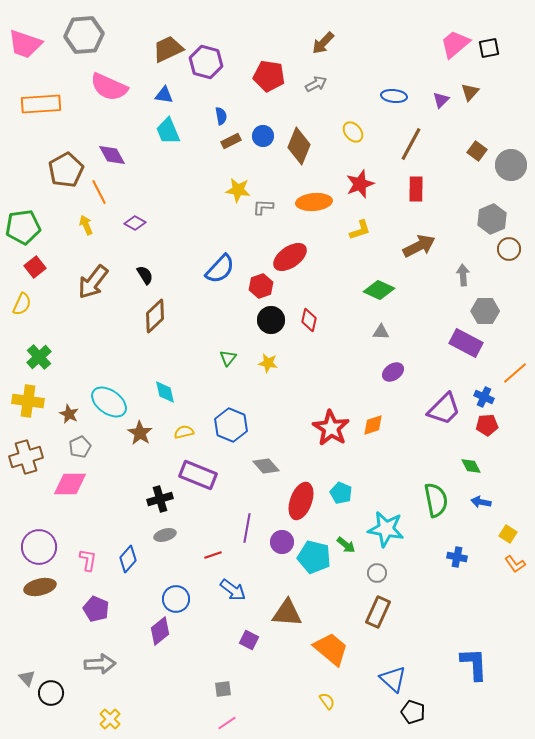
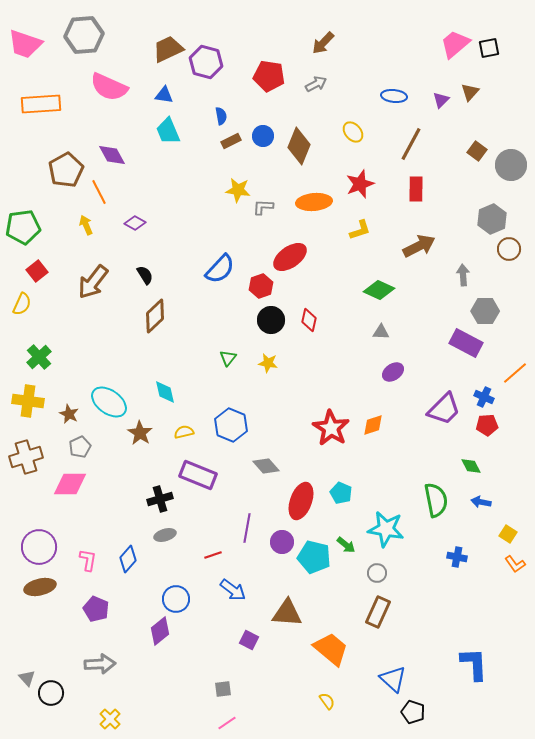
red square at (35, 267): moved 2 px right, 4 px down
